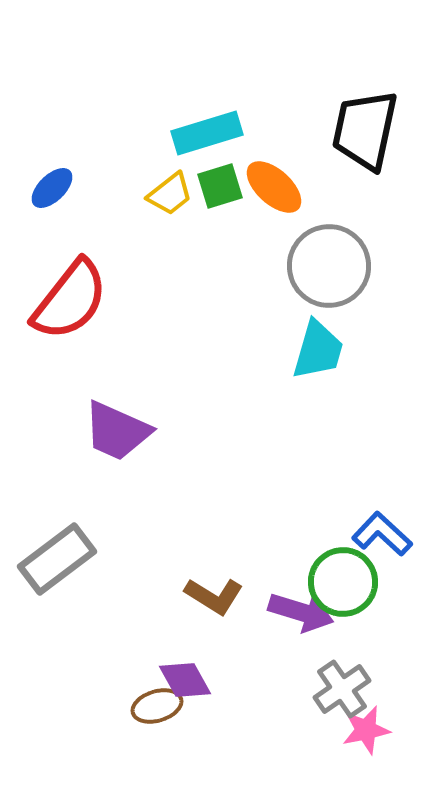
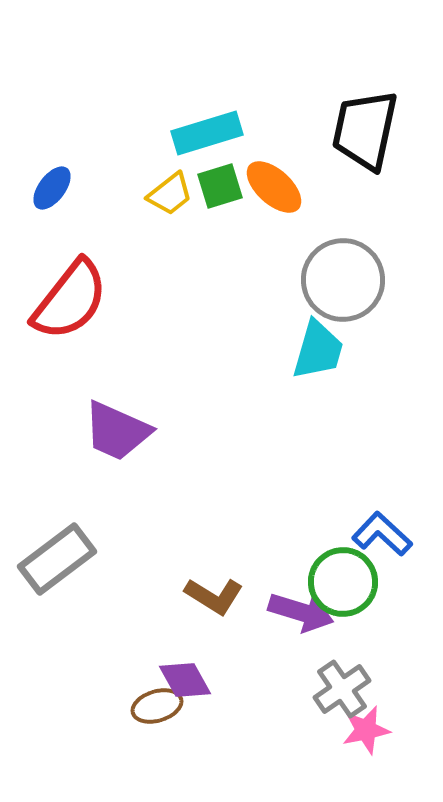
blue ellipse: rotated 9 degrees counterclockwise
gray circle: moved 14 px right, 14 px down
